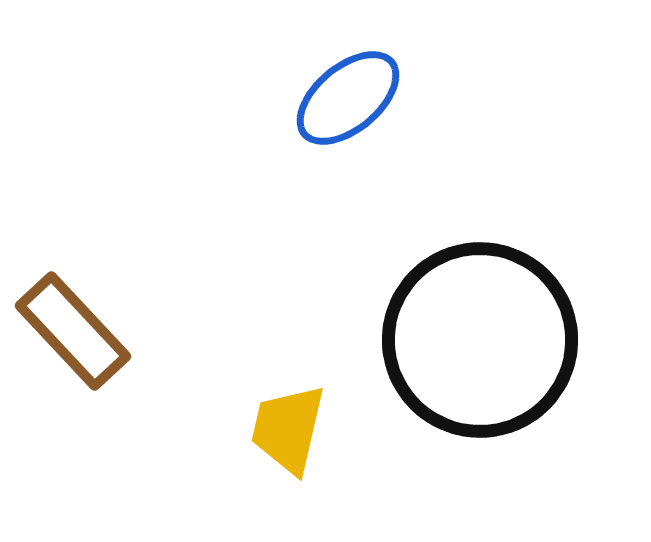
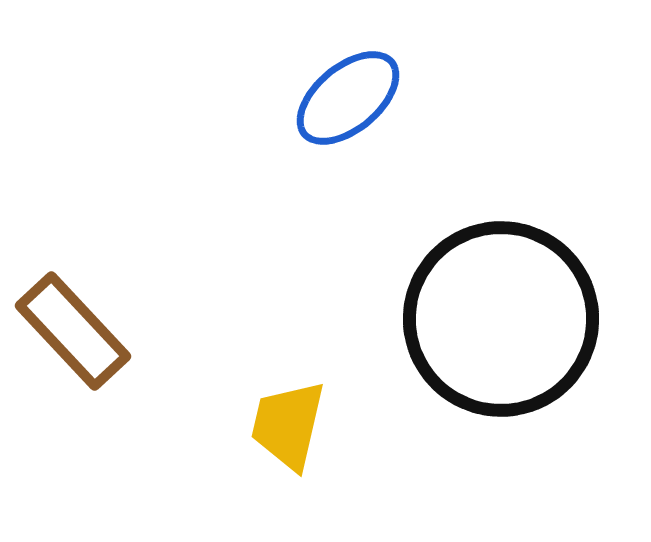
black circle: moved 21 px right, 21 px up
yellow trapezoid: moved 4 px up
